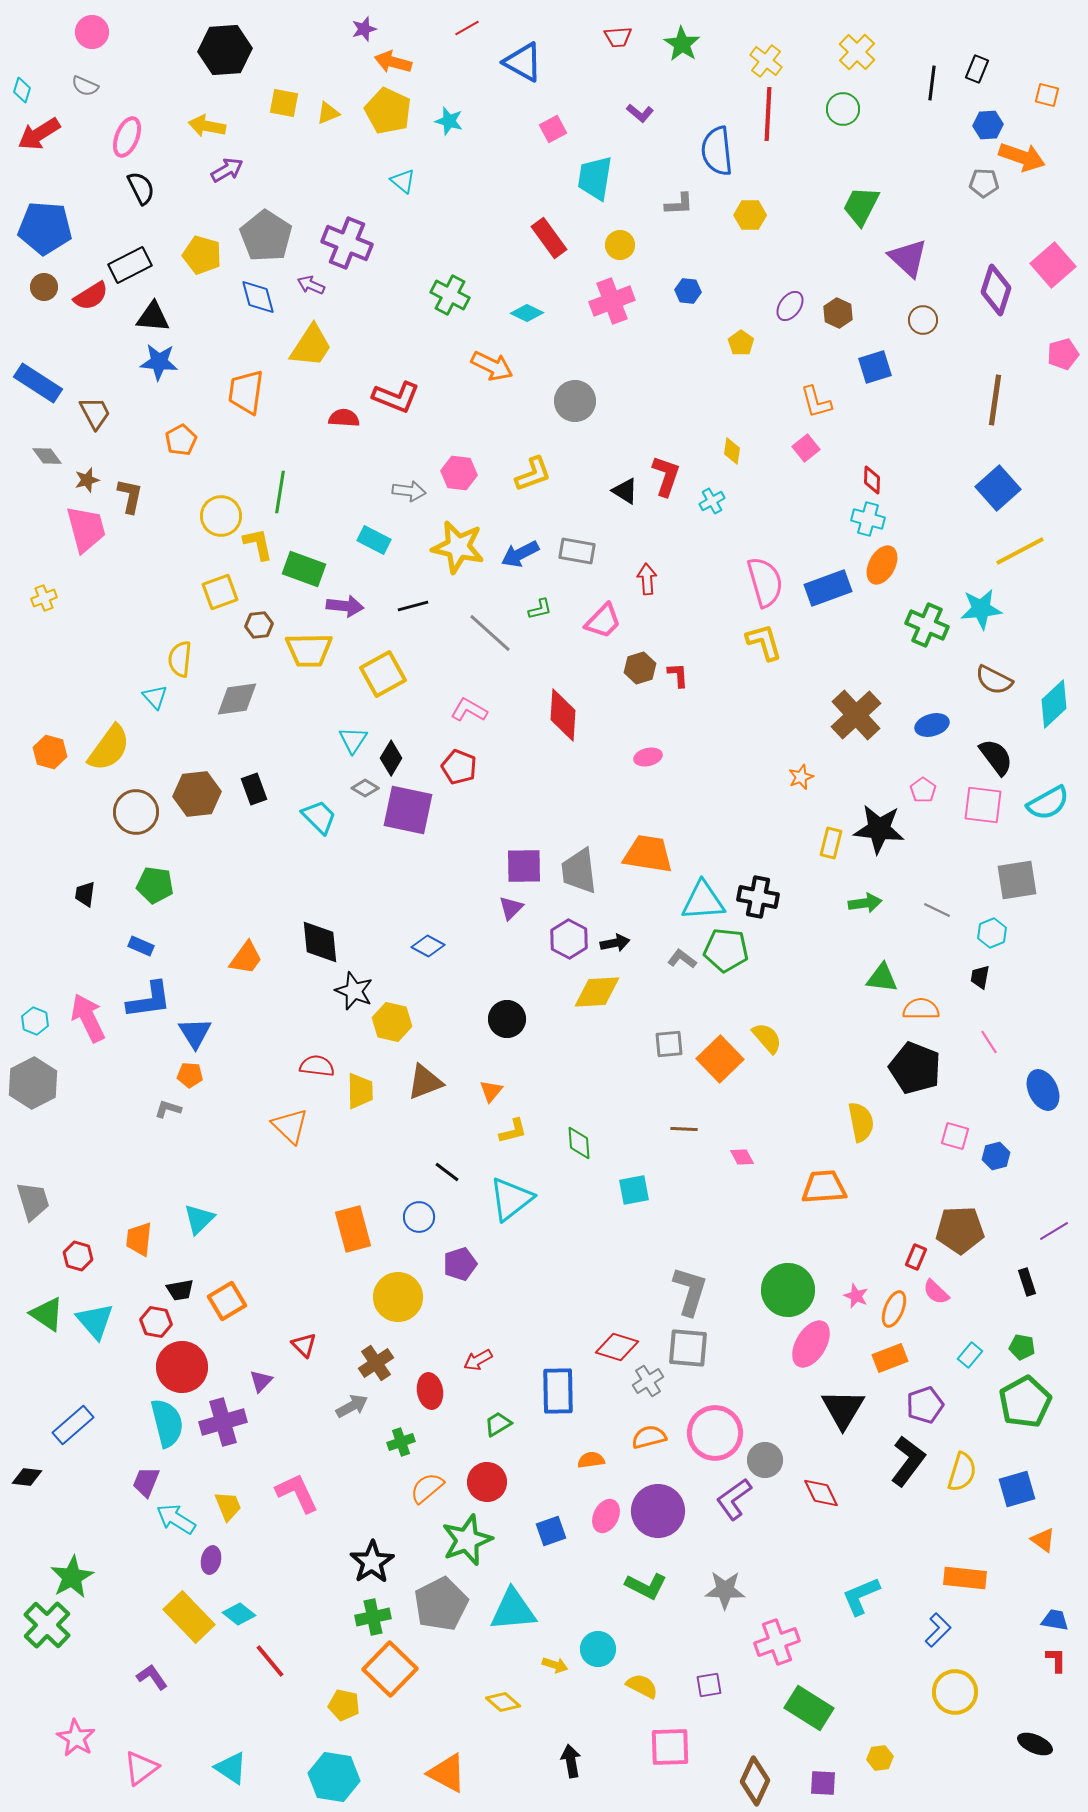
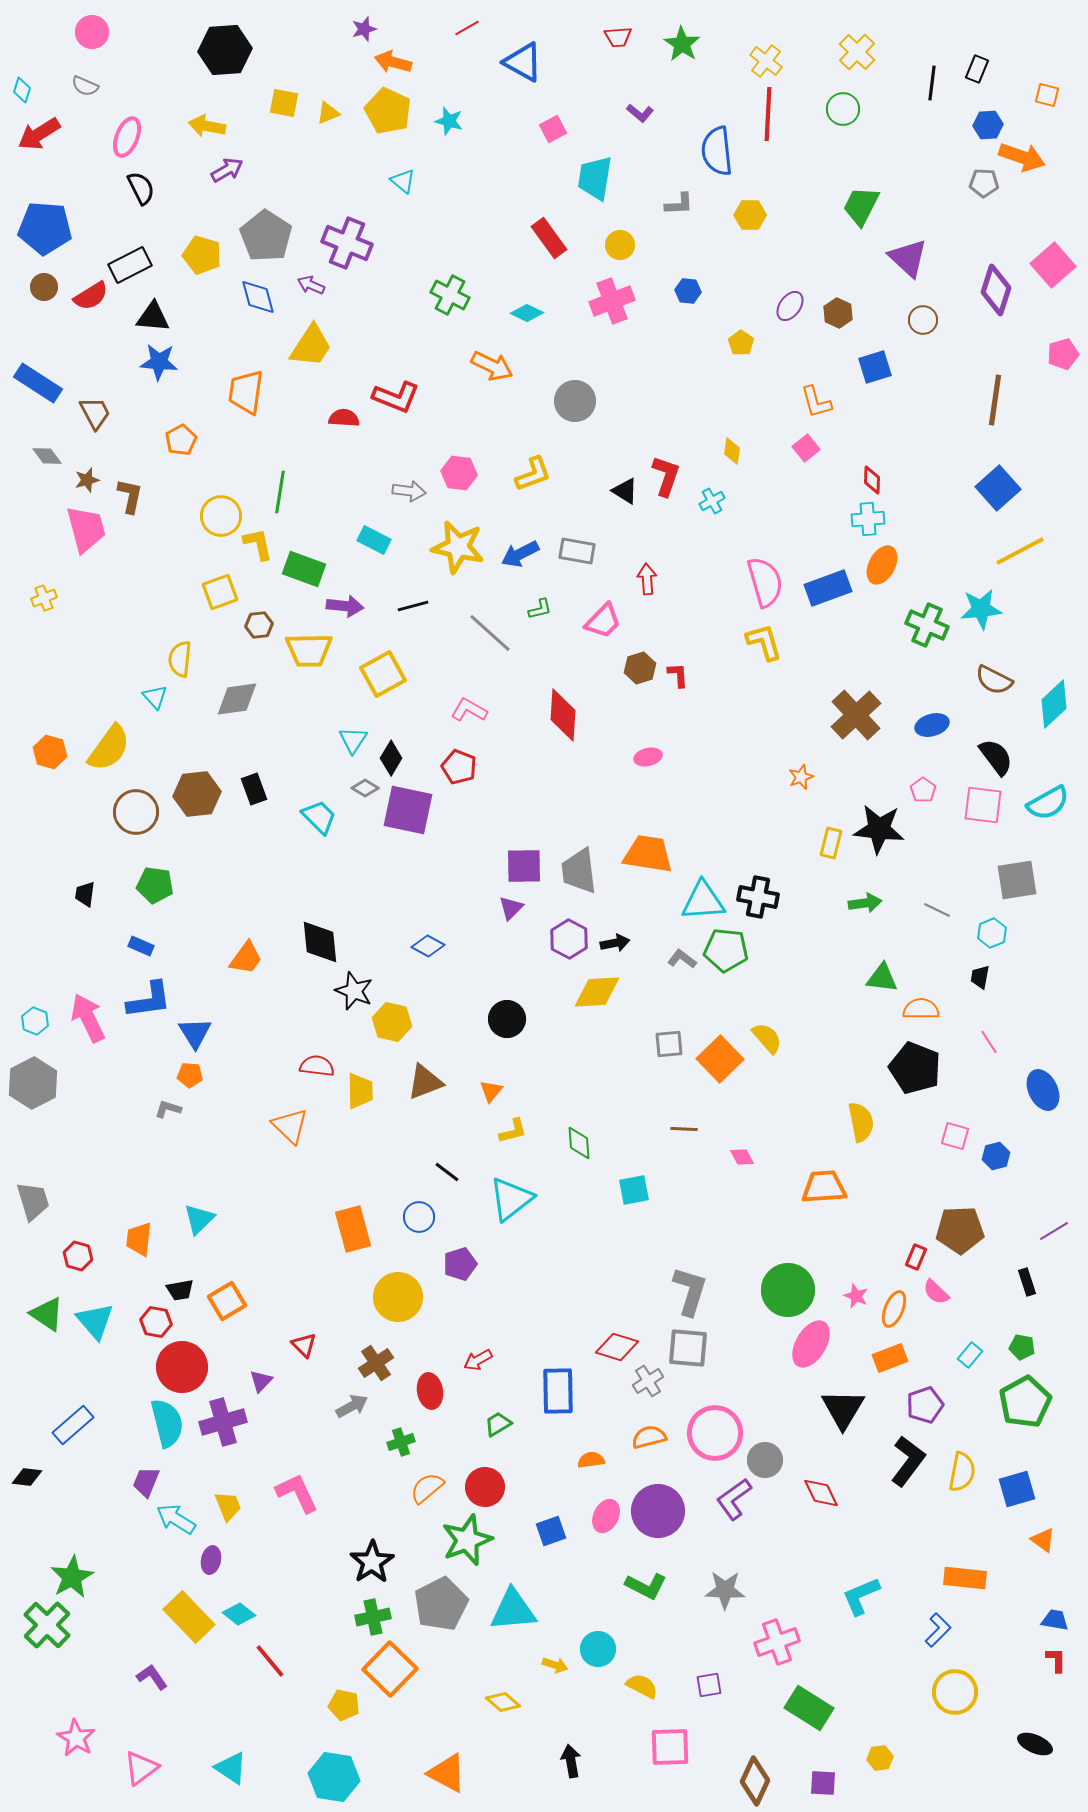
cyan cross at (868, 519): rotated 20 degrees counterclockwise
yellow semicircle at (962, 1472): rotated 6 degrees counterclockwise
red circle at (487, 1482): moved 2 px left, 5 px down
